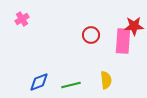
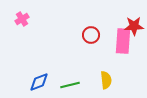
green line: moved 1 px left
